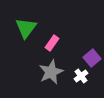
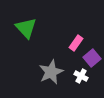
green triangle: rotated 20 degrees counterclockwise
pink rectangle: moved 24 px right
white cross: rotated 24 degrees counterclockwise
